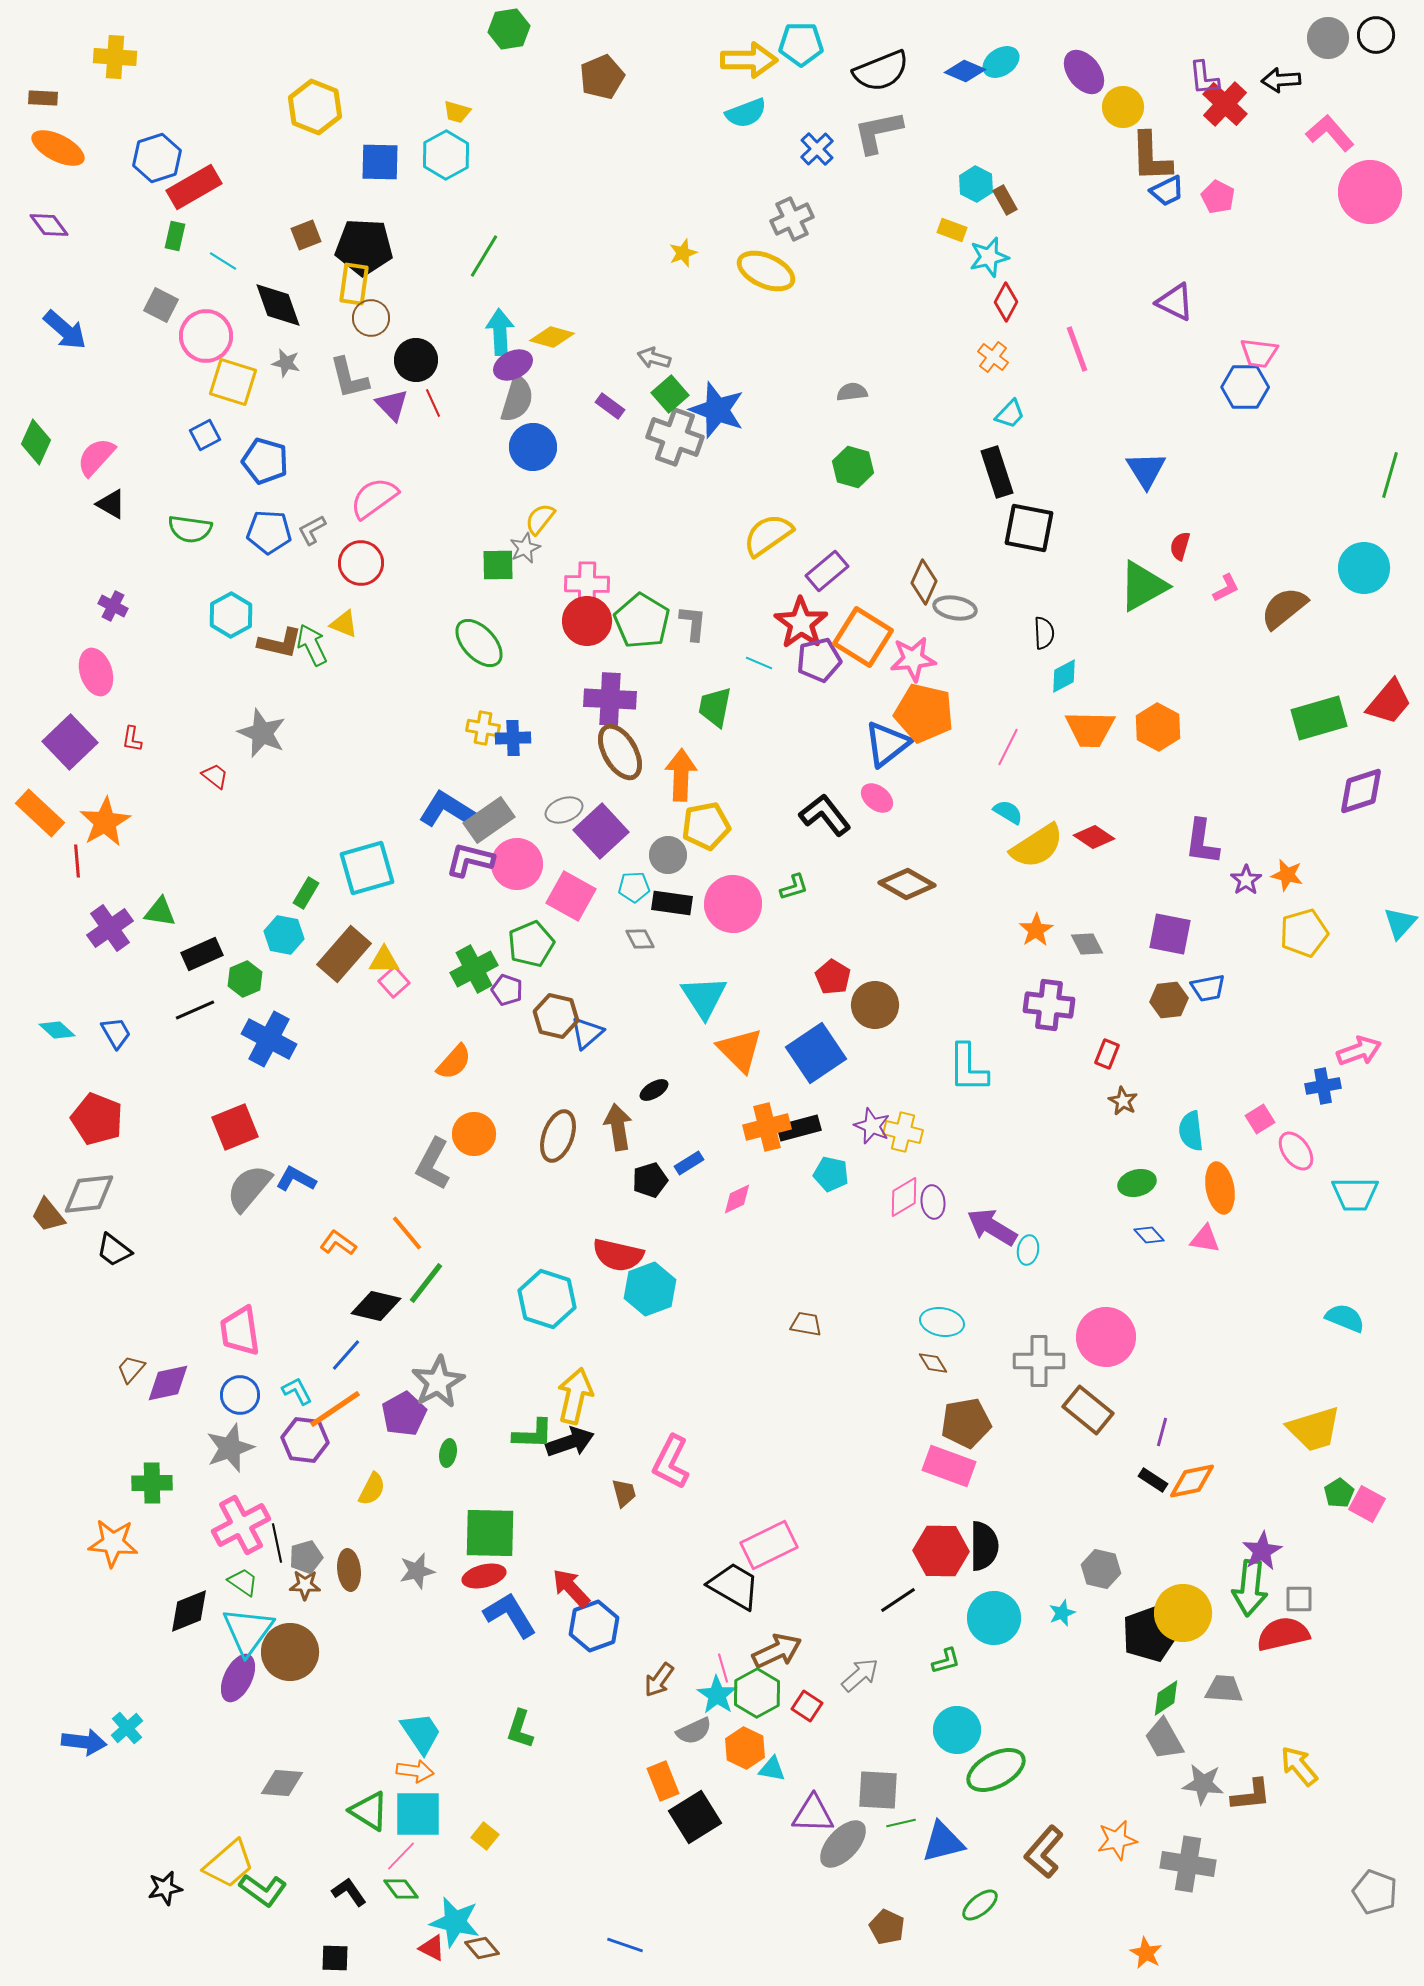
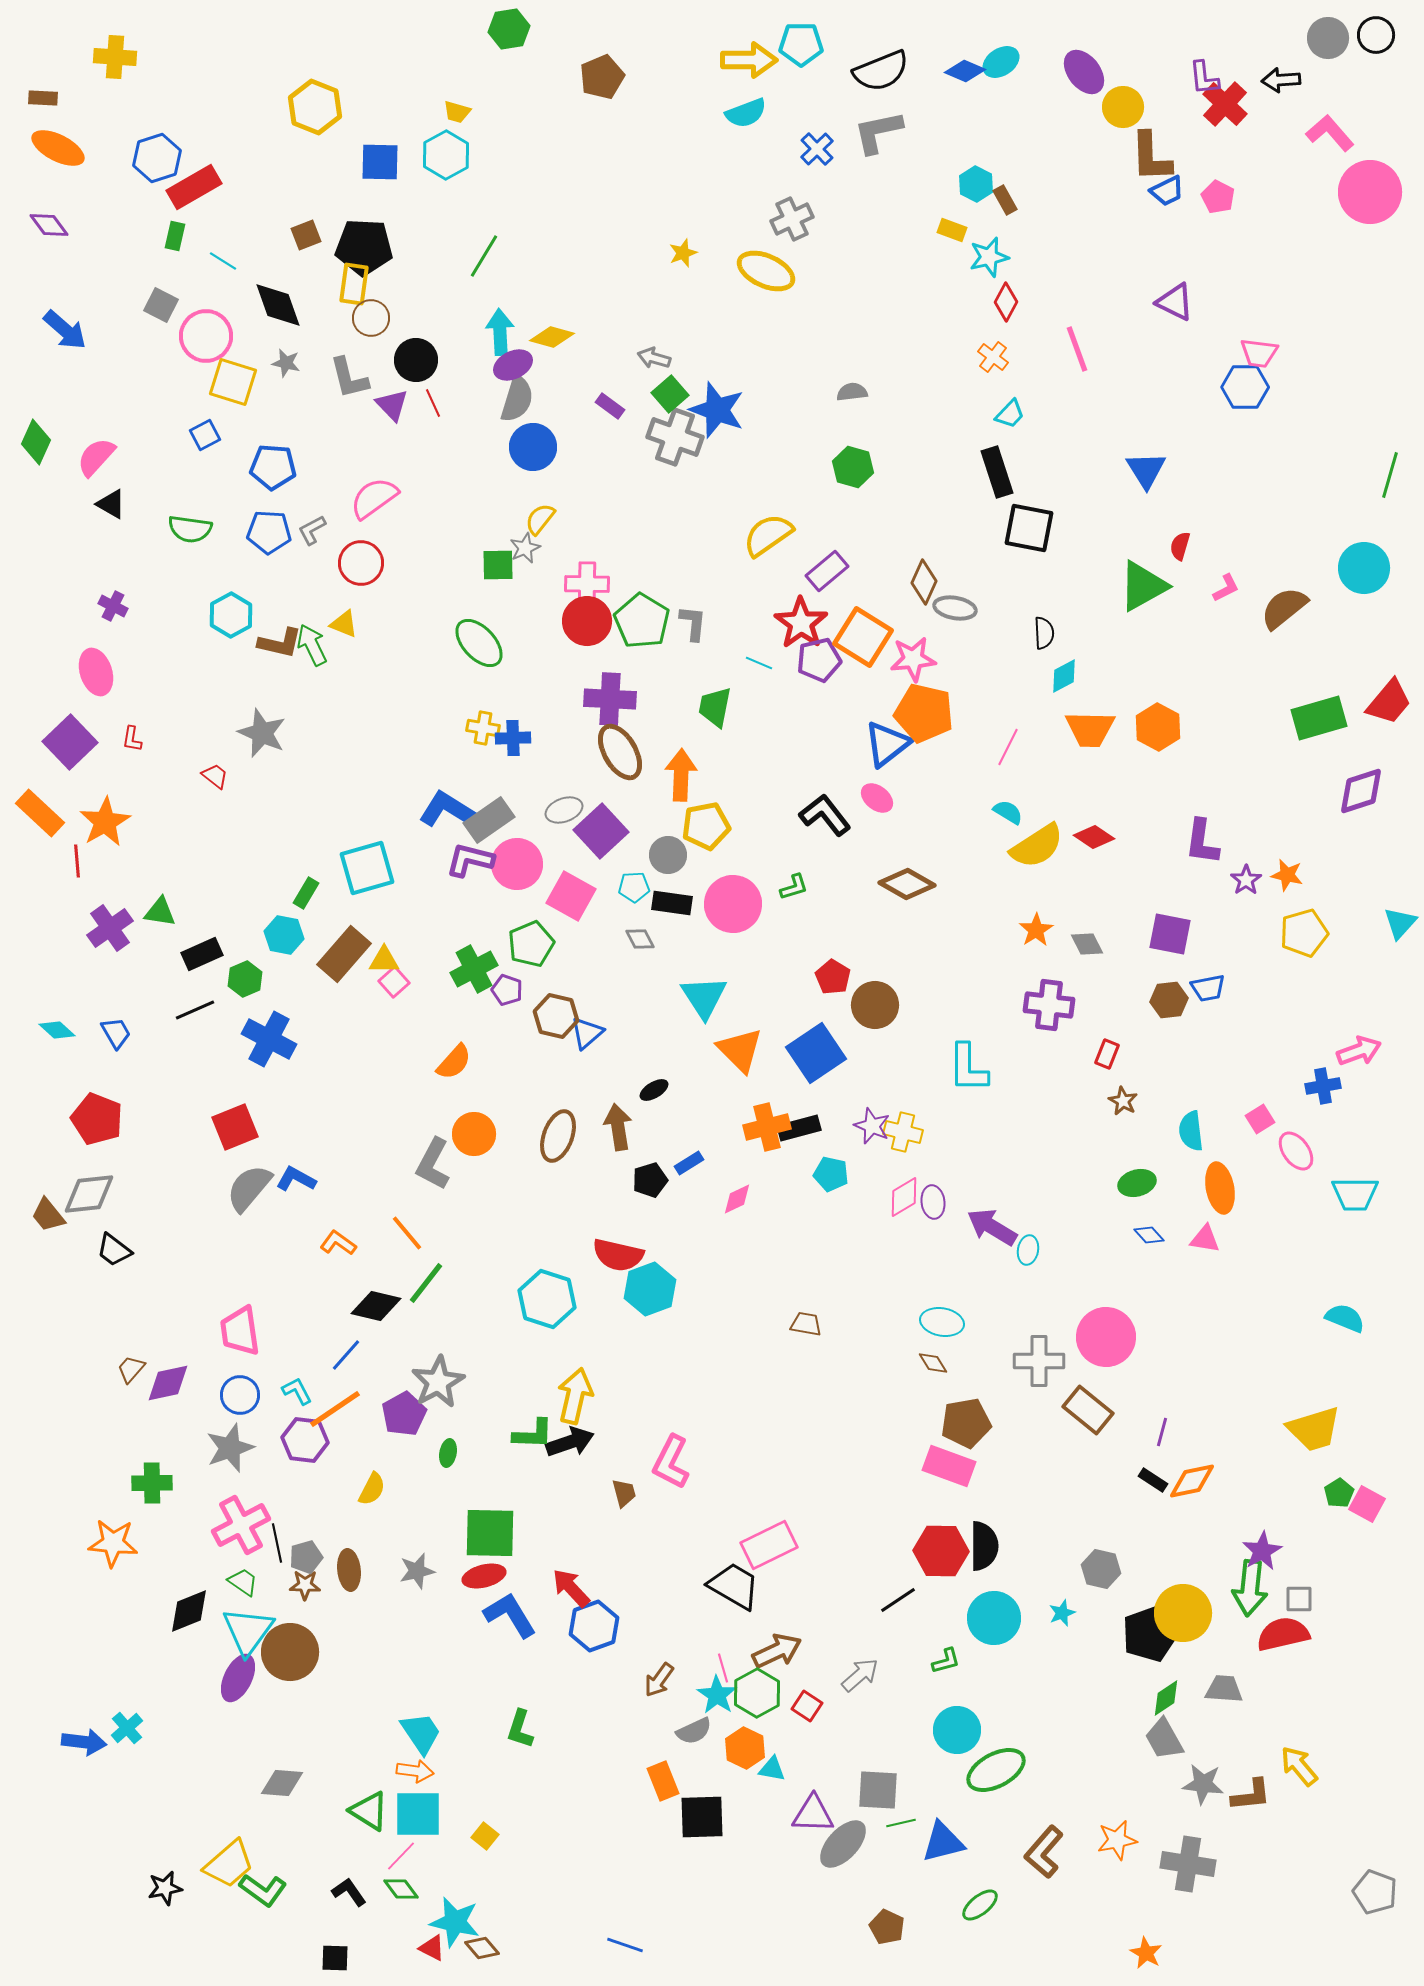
blue pentagon at (265, 461): moved 8 px right, 6 px down; rotated 12 degrees counterclockwise
black square at (695, 1817): moved 7 px right; rotated 30 degrees clockwise
